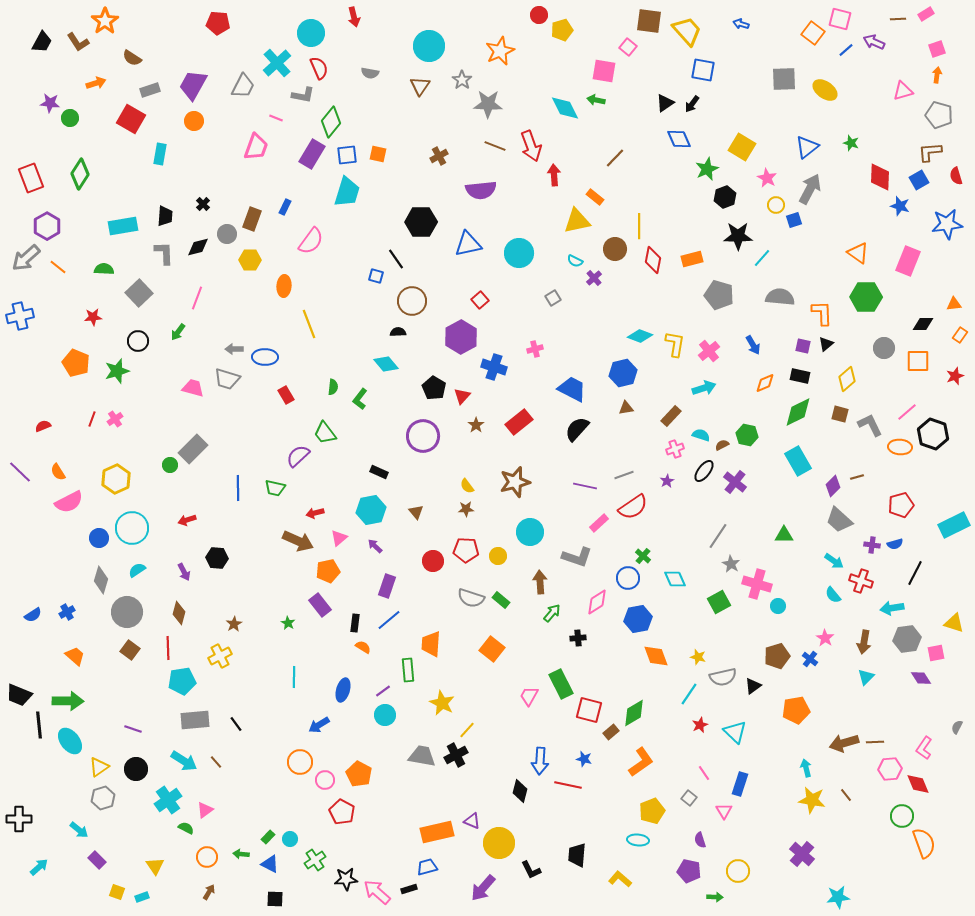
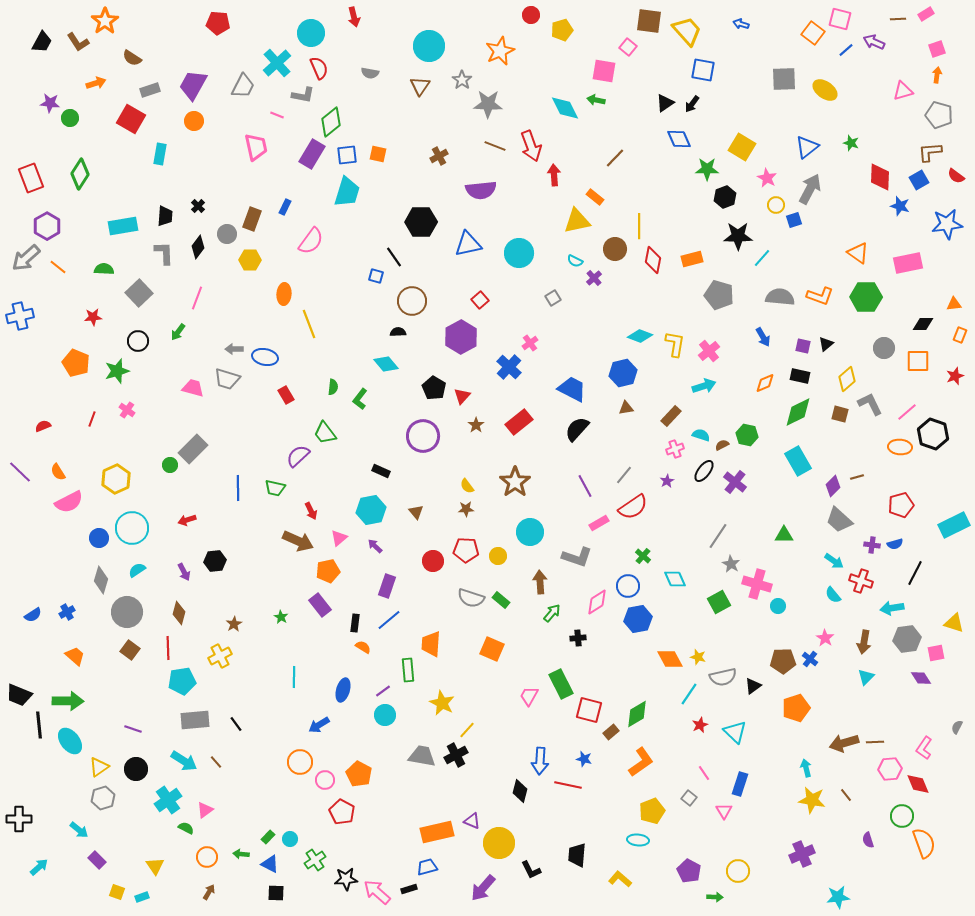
red circle at (539, 15): moved 8 px left
pink line at (276, 118): moved 1 px right, 3 px up
green diamond at (331, 122): rotated 12 degrees clockwise
pink trapezoid at (256, 147): rotated 32 degrees counterclockwise
green star at (707, 169): rotated 25 degrees clockwise
red semicircle at (956, 176): rotated 36 degrees counterclockwise
black cross at (203, 204): moved 5 px left, 2 px down
black diamond at (198, 247): rotated 40 degrees counterclockwise
black line at (396, 259): moved 2 px left, 2 px up
pink rectangle at (908, 261): moved 2 px down; rotated 56 degrees clockwise
orange ellipse at (284, 286): moved 8 px down
orange L-shape at (822, 313): moved 2 px left, 17 px up; rotated 112 degrees clockwise
orange rectangle at (960, 335): rotated 14 degrees counterclockwise
blue arrow at (753, 345): moved 10 px right, 8 px up
pink cross at (535, 349): moved 5 px left, 6 px up; rotated 21 degrees counterclockwise
blue ellipse at (265, 357): rotated 10 degrees clockwise
blue cross at (494, 367): moved 15 px right; rotated 25 degrees clockwise
cyan arrow at (704, 388): moved 2 px up
pink cross at (115, 419): moved 12 px right, 9 px up; rotated 21 degrees counterclockwise
gray L-shape at (870, 425): moved 21 px up
black rectangle at (379, 472): moved 2 px right, 1 px up
gray line at (624, 475): rotated 30 degrees counterclockwise
brown star at (515, 482): rotated 20 degrees counterclockwise
purple line at (585, 486): rotated 50 degrees clockwise
red arrow at (315, 513): moved 4 px left, 2 px up; rotated 102 degrees counterclockwise
pink rectangle at (599, 523): rotated 12 degrees clockwise
black hexagon at (217, 558): moved 2 px left, 3 px down; rotated 10 degrees counterclockwise
blue circle at (628, 578): moved 8 px down
green star at (288, 623): moved 7 px left, 6 px up
orange square at (492, 649): rotated 15 degrees counterclockwise
orange diamond at (656, 656): moved 14 px right, 3 px down; rotated 8 degrees counterclockwise
brown pentagon at (777, 656): moved 6 px right, 5 px down; rotated 15 degrees clockwise
orange pentagon at (796, 710): moved 2 px up; rotated 8 degrees counterclockwise
green diamond at (634, 713): moved 3 px right, 1 px down
purple semicircle at (700, 840): moved 168 px right
purple cross at (802, 854): rotated 25 degrees clockwise
purple pentagon at (689, 871): rotated 15 degrees clockwise
black square at (275, 899): moved 1 px right, 6 px up
